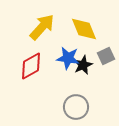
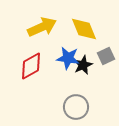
yellow arrow: rotated 24 degrees clockwise
